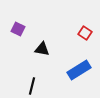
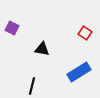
purple square: moved 6 px left, 1 px up
blue rectangle: moved 2 px down
